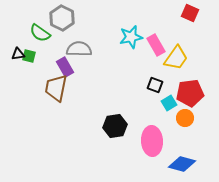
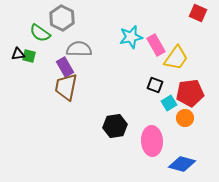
red square: moved 8 px right
brown trapezoid: moved 10 px right, 1 px up
